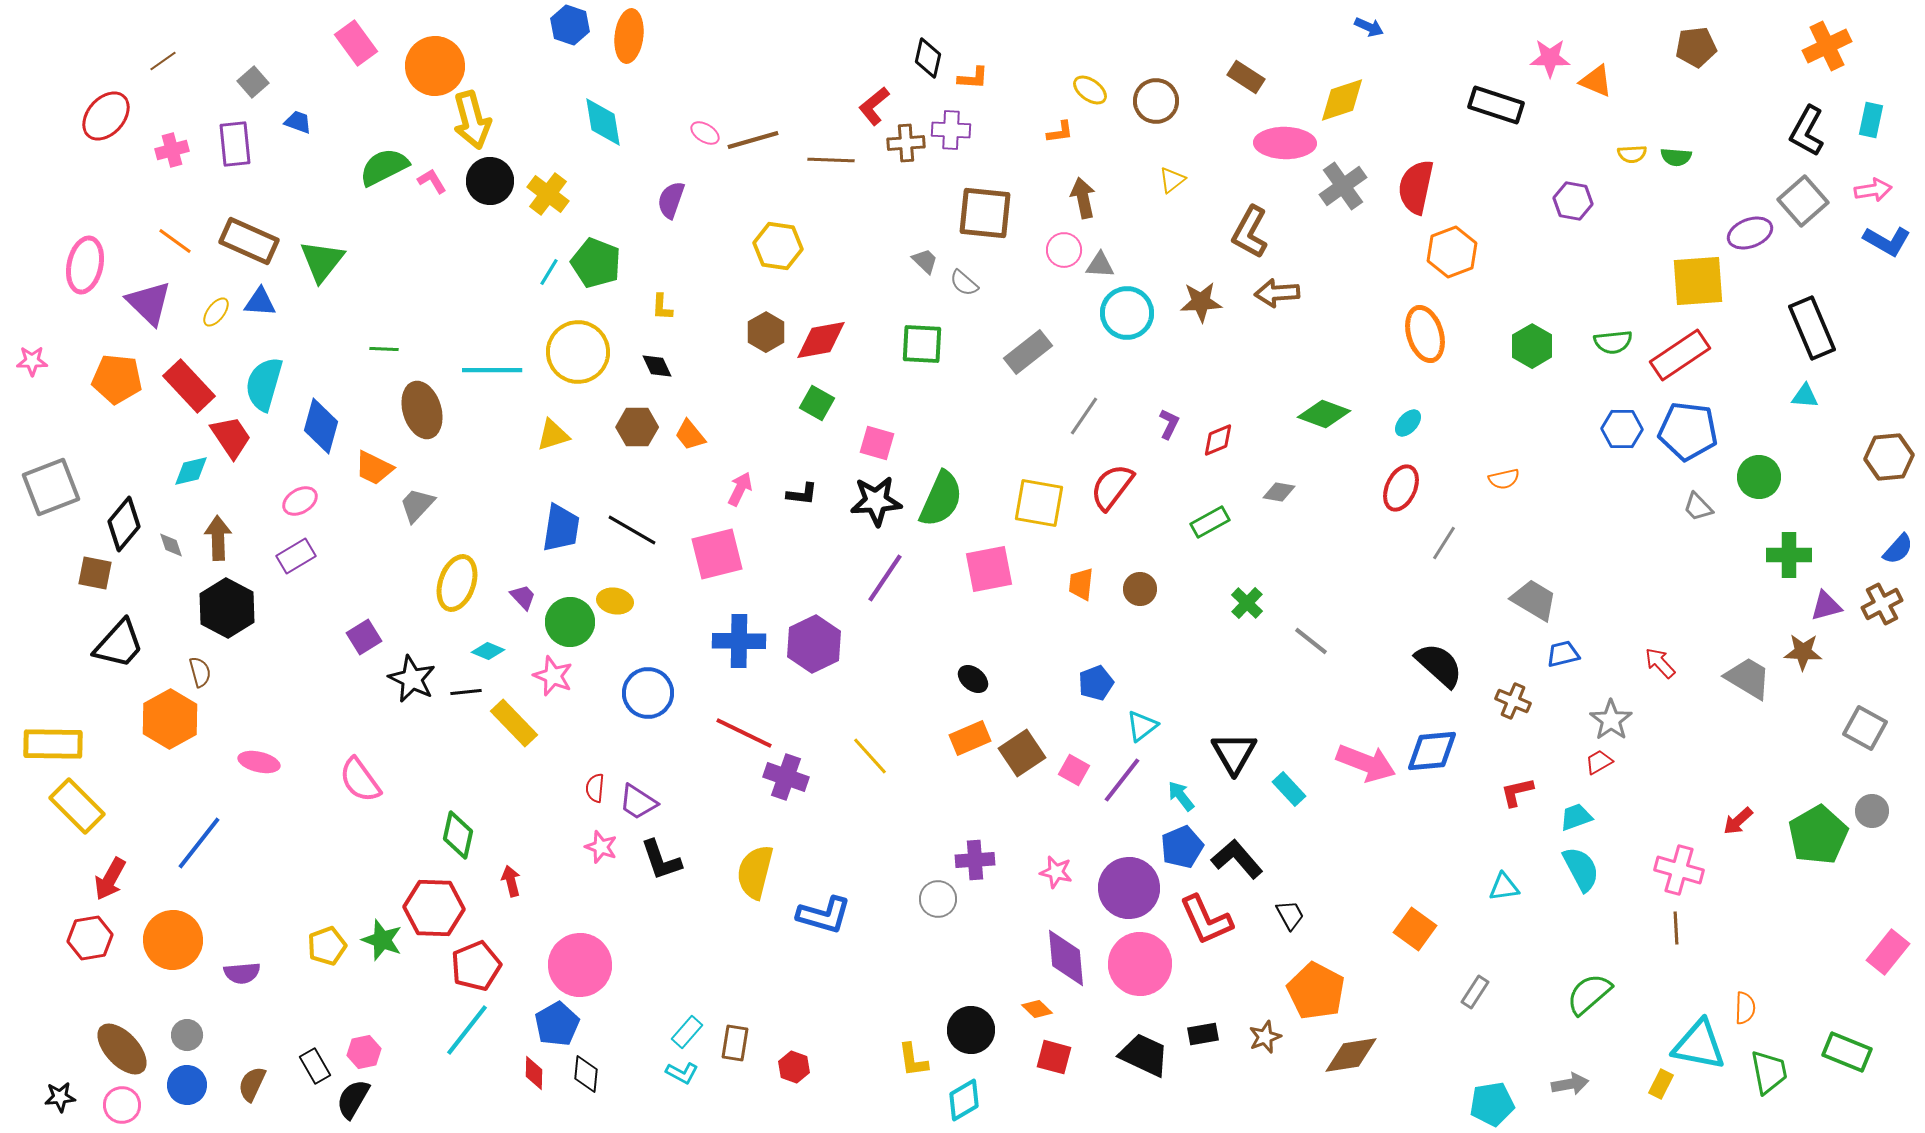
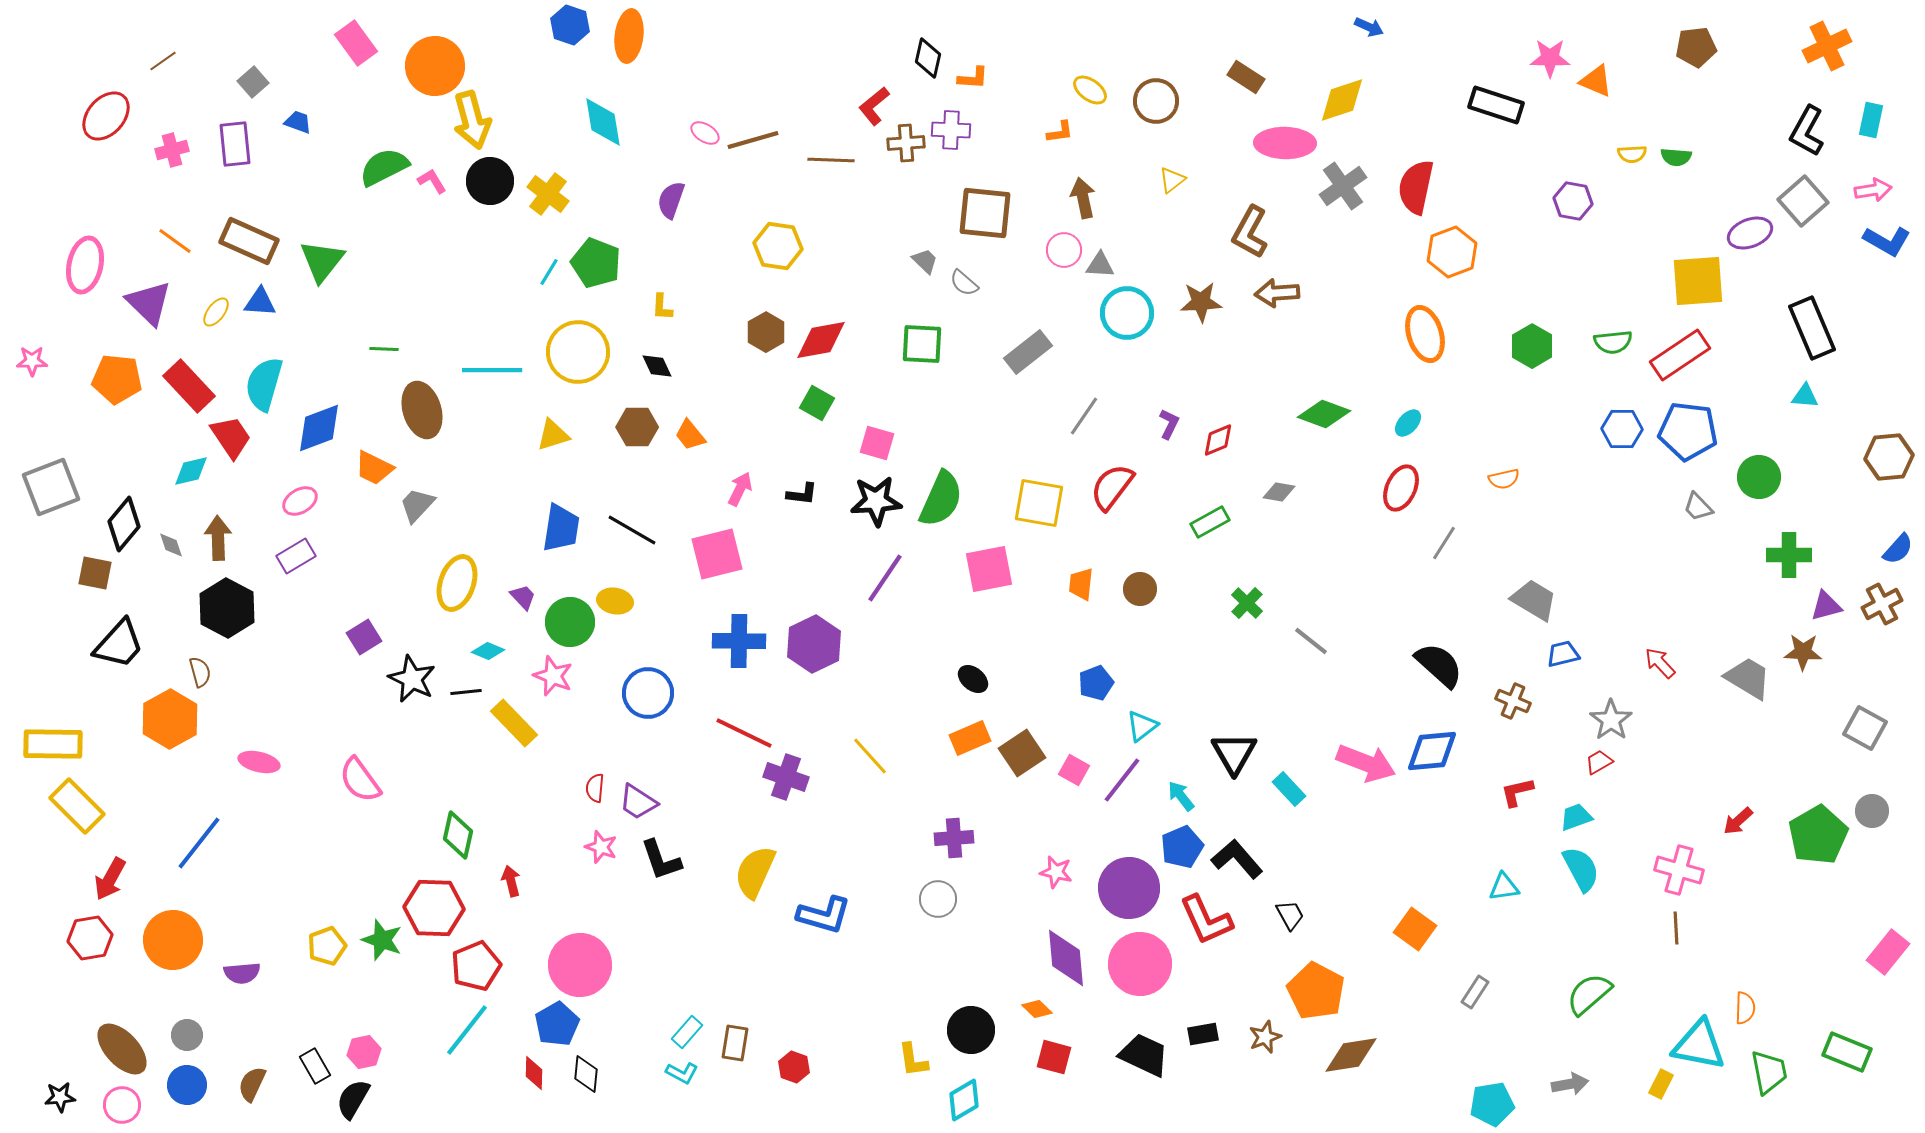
blue diamond at (321, 426): moved 2 px left, 2 px down; rotated 54 degrees clockwise
purple cross at (975, 860): moved 21 px left, 22 px up
yellow semicircle at (755, 872): rotated 10 degrees clockwise
